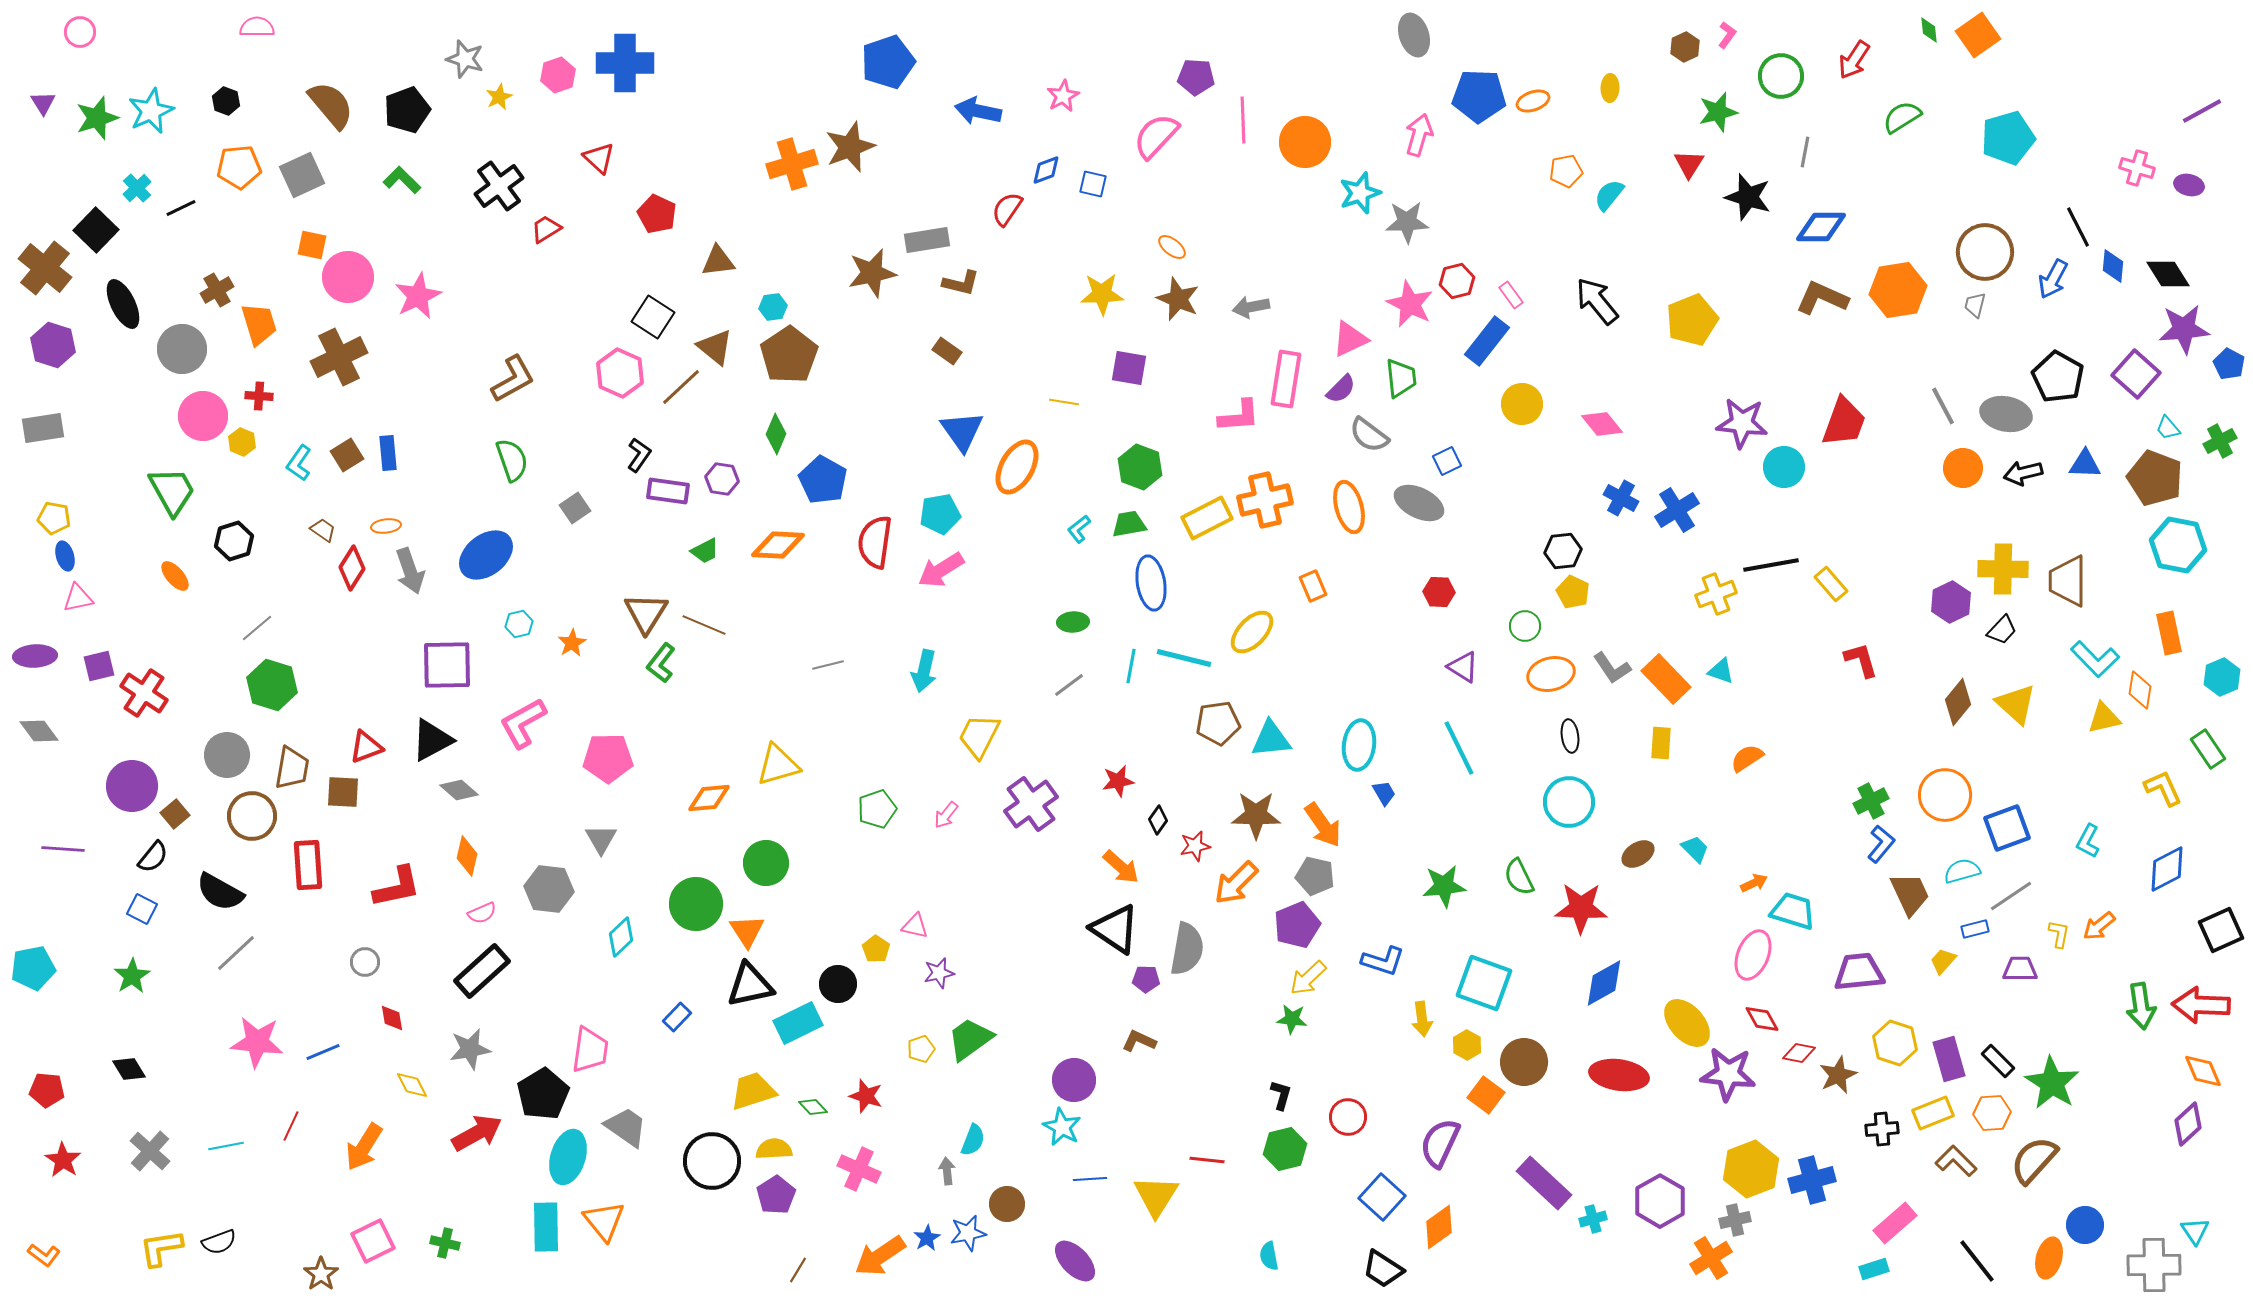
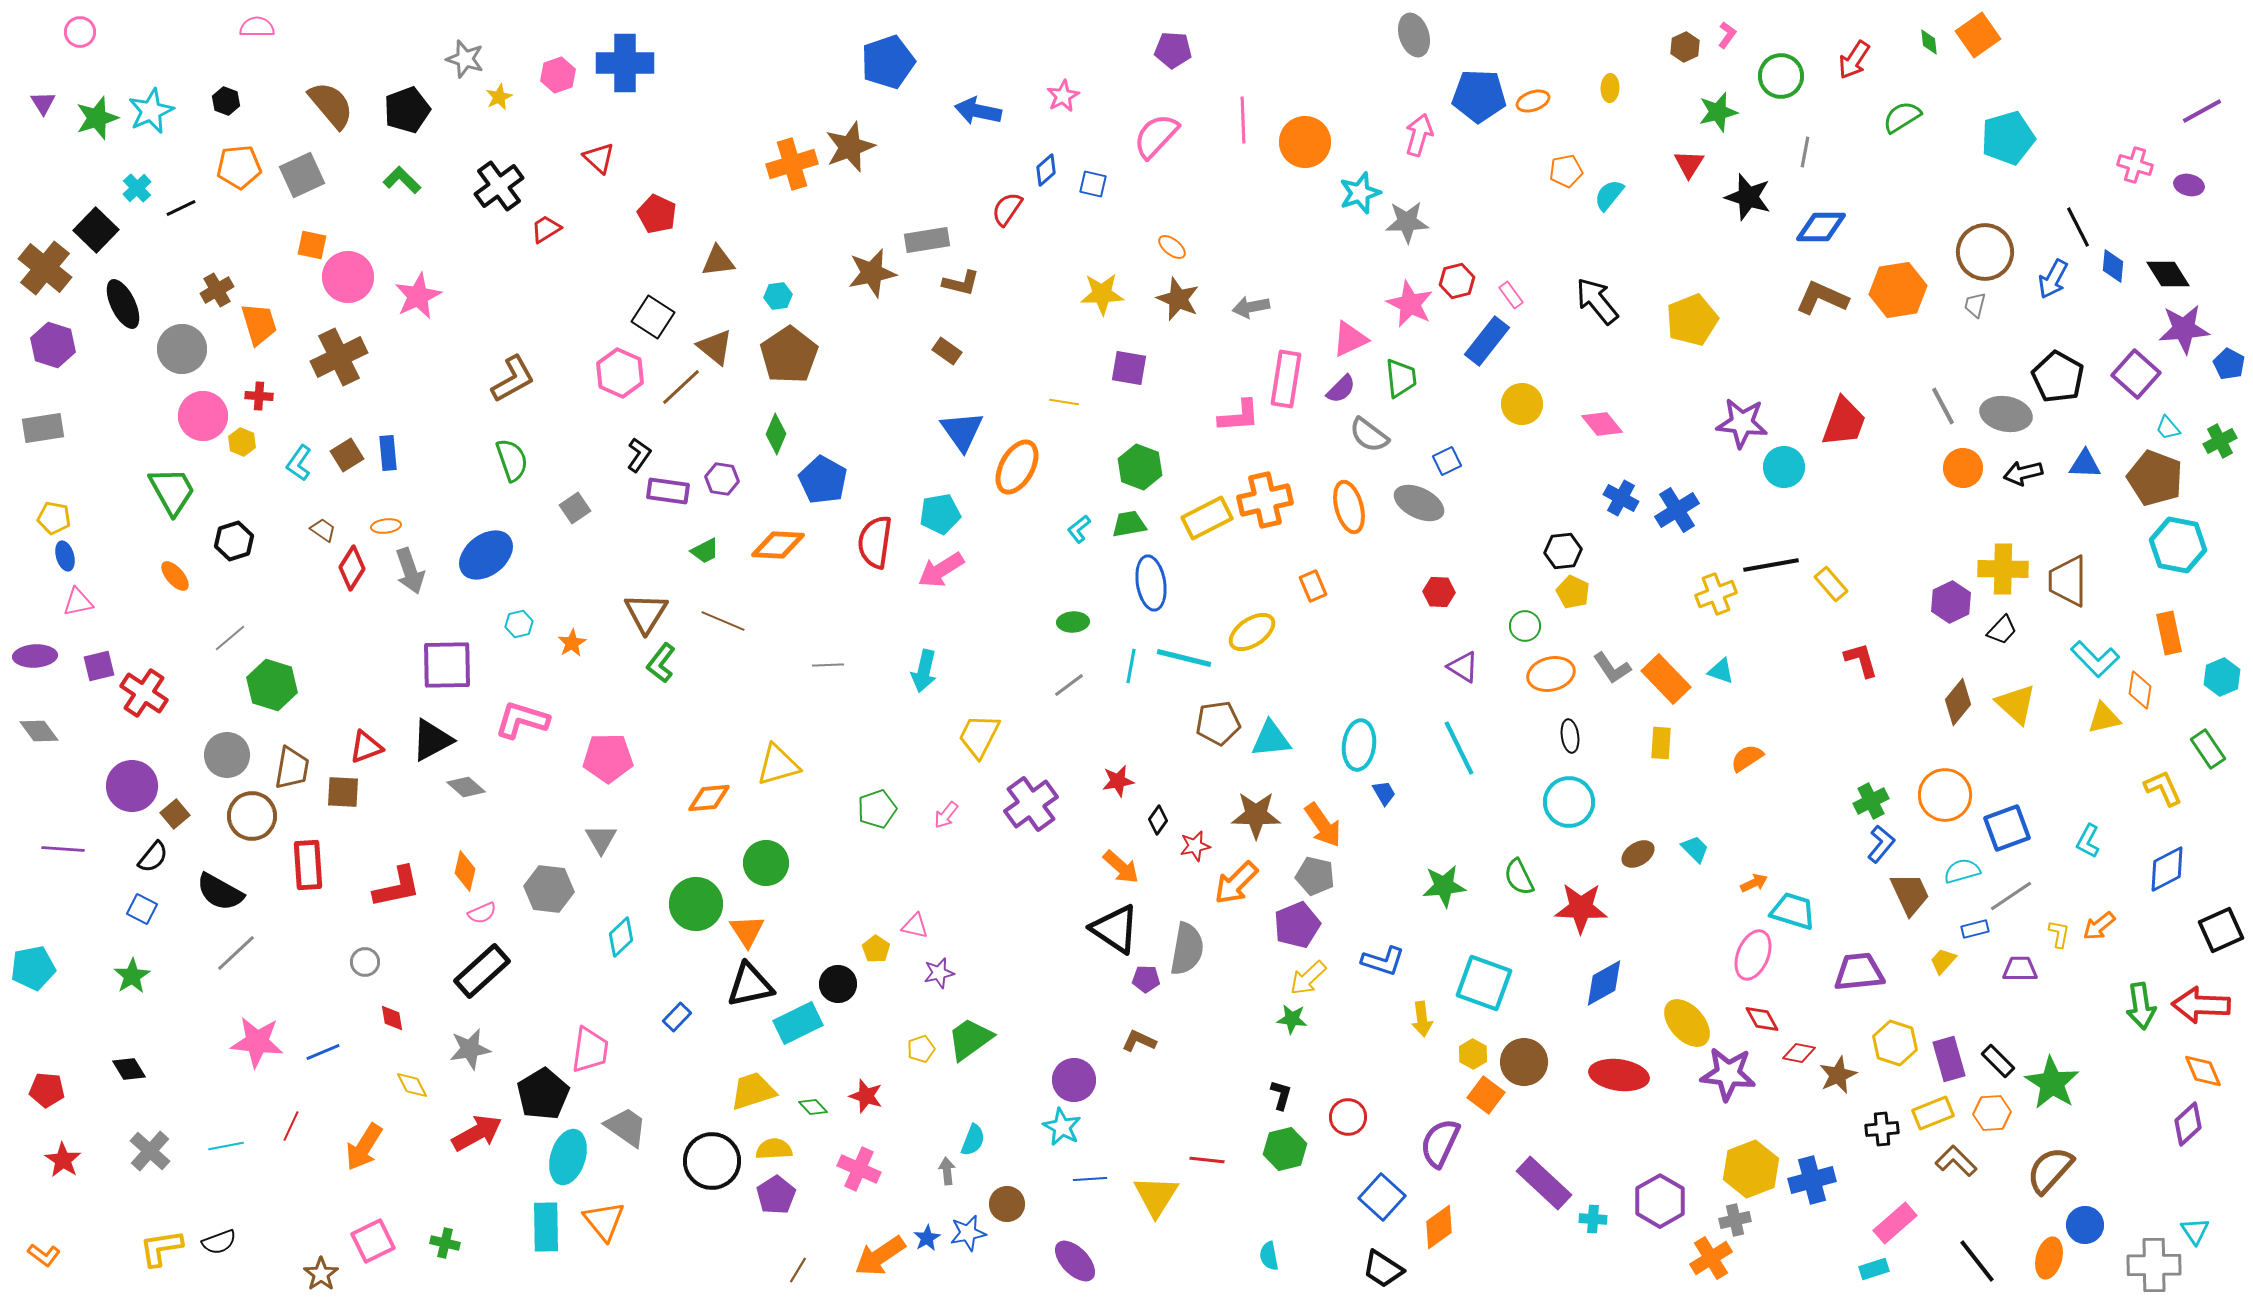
green diamond at (1929, 30): moved 12 px down
purple pentagon at (1196, 77): moved 23 px left, 27 px up
pink cross at (2137, 168): moved 2 px left, 3 px up
blue diamond at (1046, 170): rotated 20 degrees counterclockwise
cyan hexagon at (773, 307): moved 5 px right, 11 px up
pink triangle at (78, 598): moved 4 px down
brown line at (704, 625): moved 19 px right, 4 px up
gray line at (257, 628): moved 27 px left, 10 px down
yellow ellipse at (1252, 632): rotated 12 degrees clockwise
gray line at (828, 665): rotated 12 degrees clockwise
pink L-shape at (523, 723): moved 1 px left, 3 px up; rotated 46 degrees clockwise
gray diamond at (459, 790): moved 7 px right, 3 px up
orange diamond at (467, 856): moved 2 px left, 15 px down
yellow hexagon at (1467, 1045): moved 6 px right, 9 px down
brown semicircle at (2034, 1160): moved 16 px right, 10 px down
cyan cross at (1593, 1219): rotated 20 degrees clockwise
